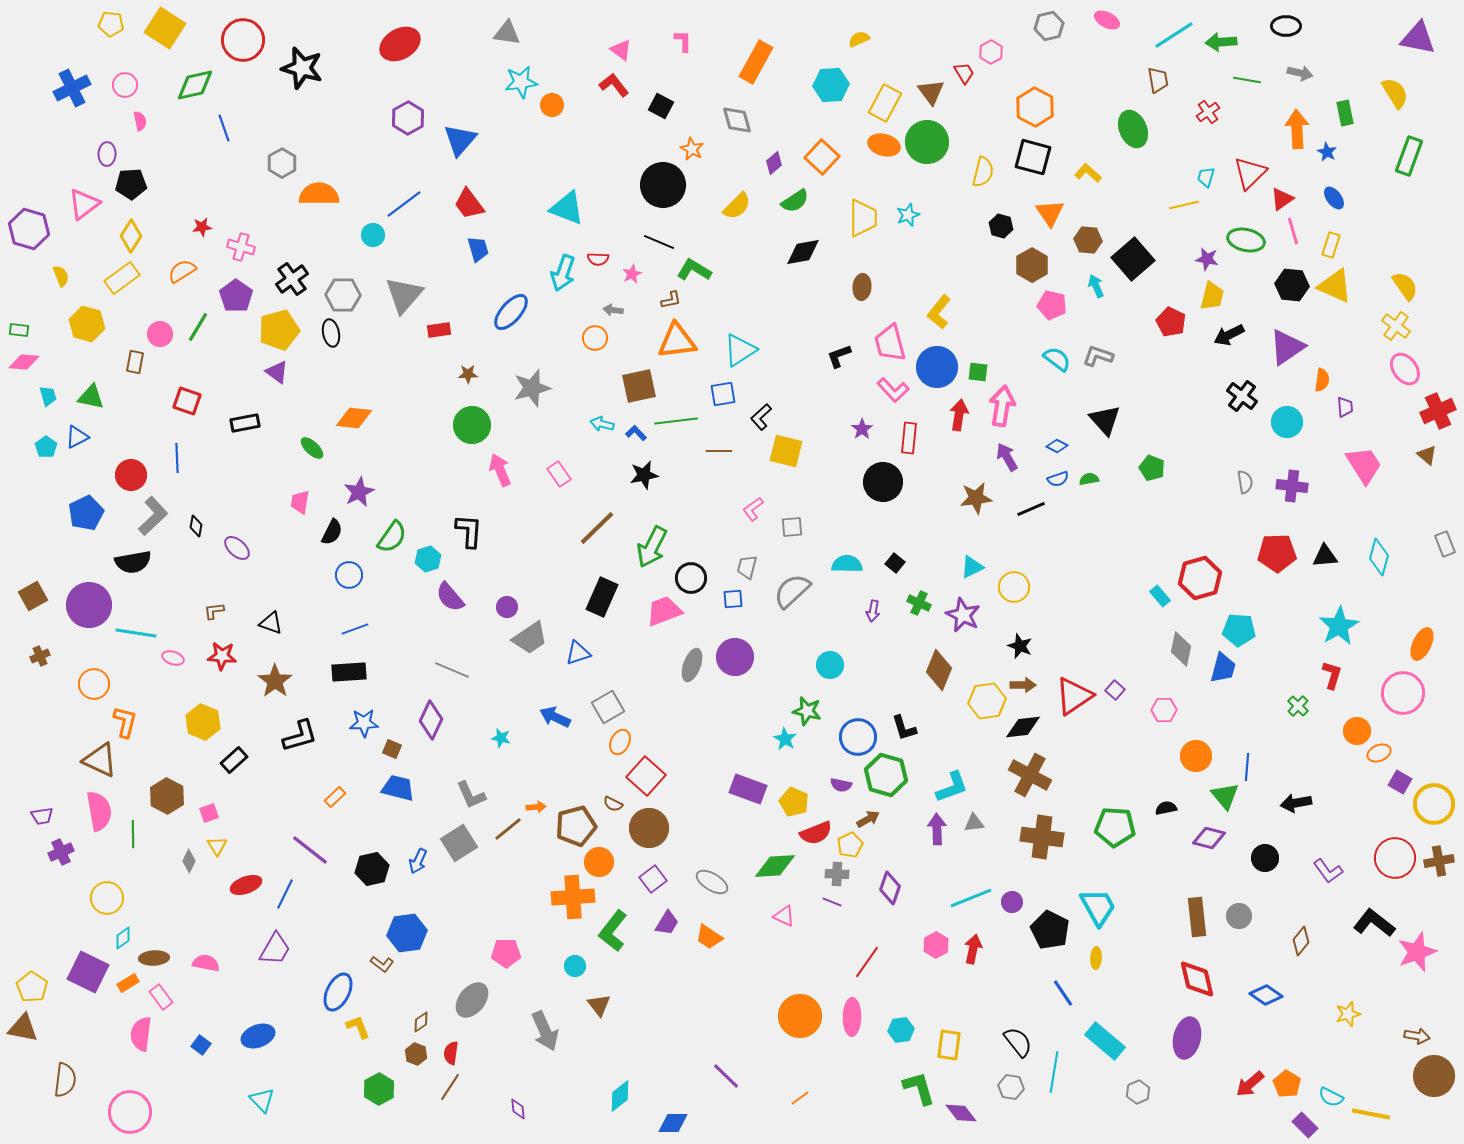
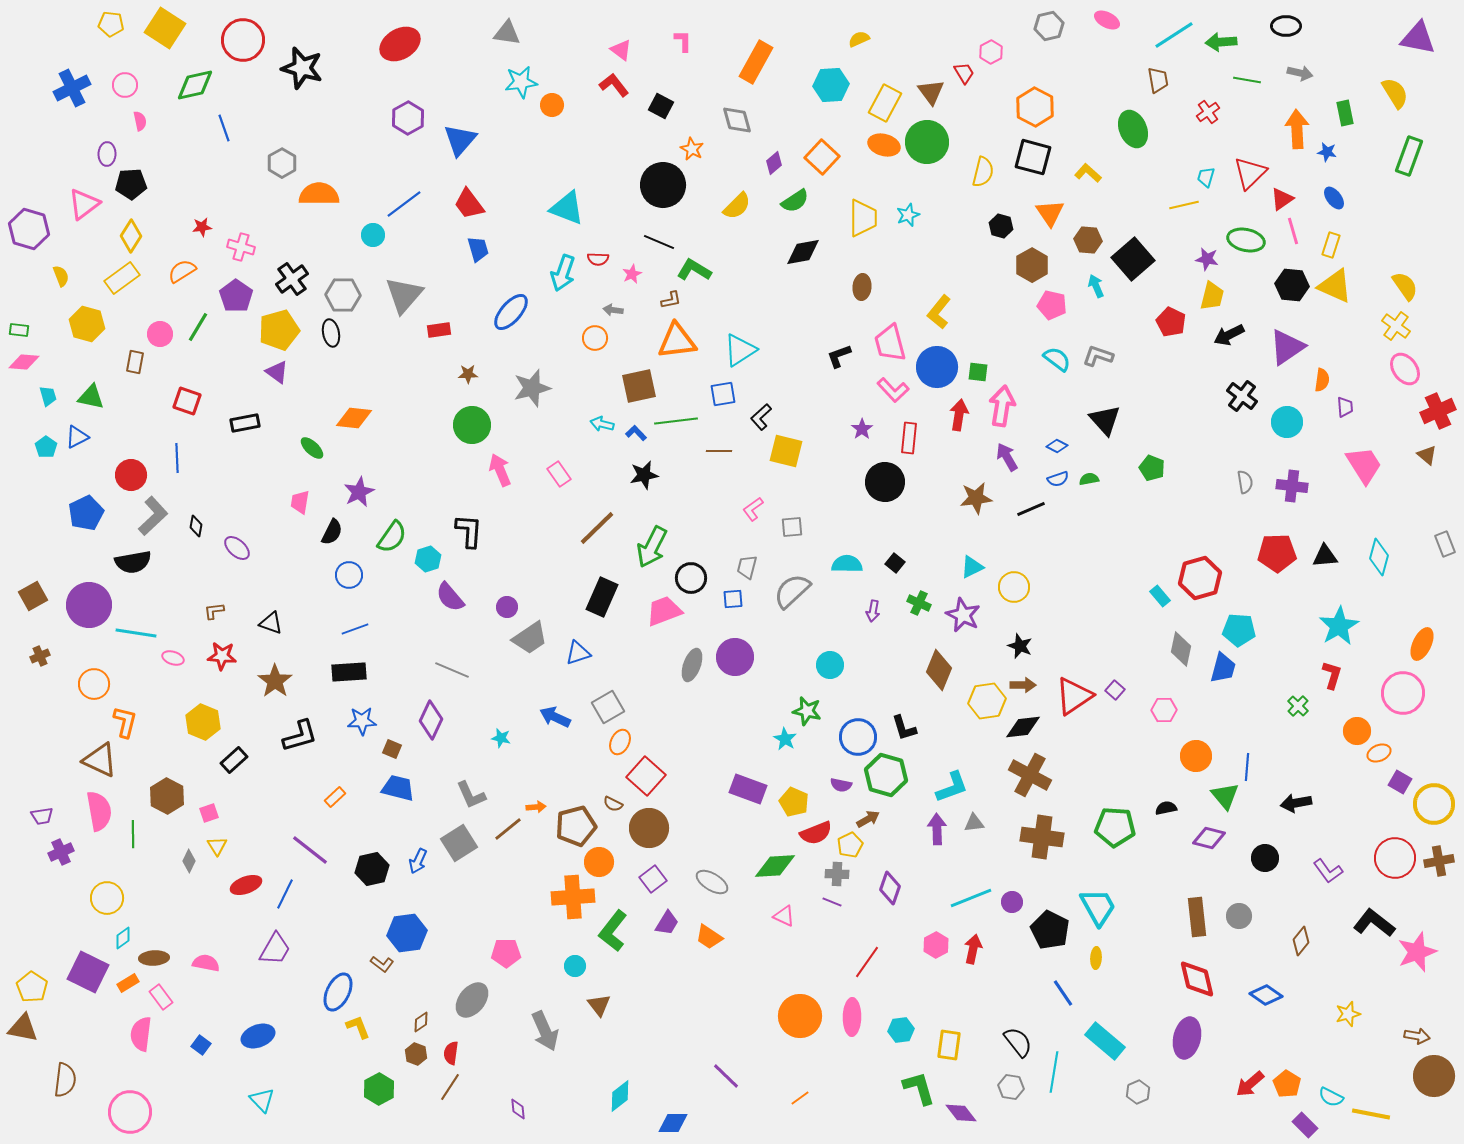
blue star at (1327, 152): rotated 18 degrees counterclockwise
black circle at (883, 482): moved 2 px right
blue star at (364, 723): moved 2 px left, 2 px up
